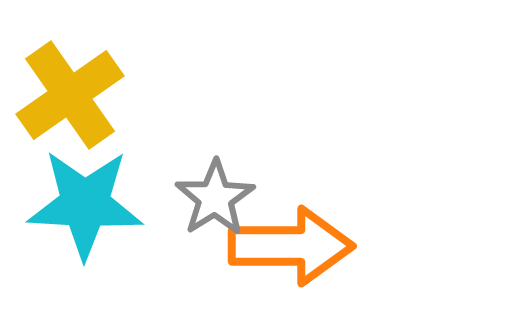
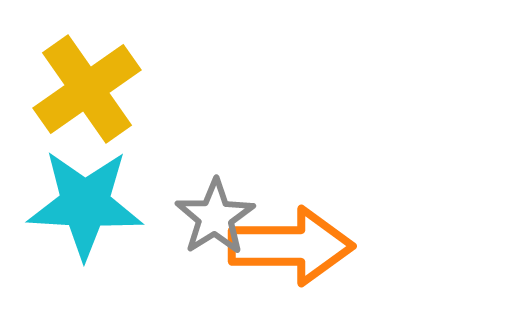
yellow cross: moved 17 px right, 6 px up
gray star: moved 19 px down
